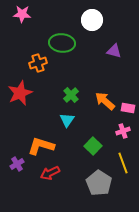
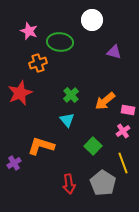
pink star: moved 7 px right, 17 px down; rotated 18 degrees clockwise
green ellipse: moved 2 px left, 1 px up
purple triangle: moved 1 px down
orange arrow: rotated 80 degrees counterclockwise
pink rectangle: moved 2 px down
cyan triangle: rotated 14 degrees counterclockwise
pink cross: rotated 16 degrees counterclockwise
purple cross: moved 3 px left, 1 px up
red arrow: moved 19 px right, 11 px down; rotated 72 degrees counterclockwise
gray pentagon: moved 4 px right
